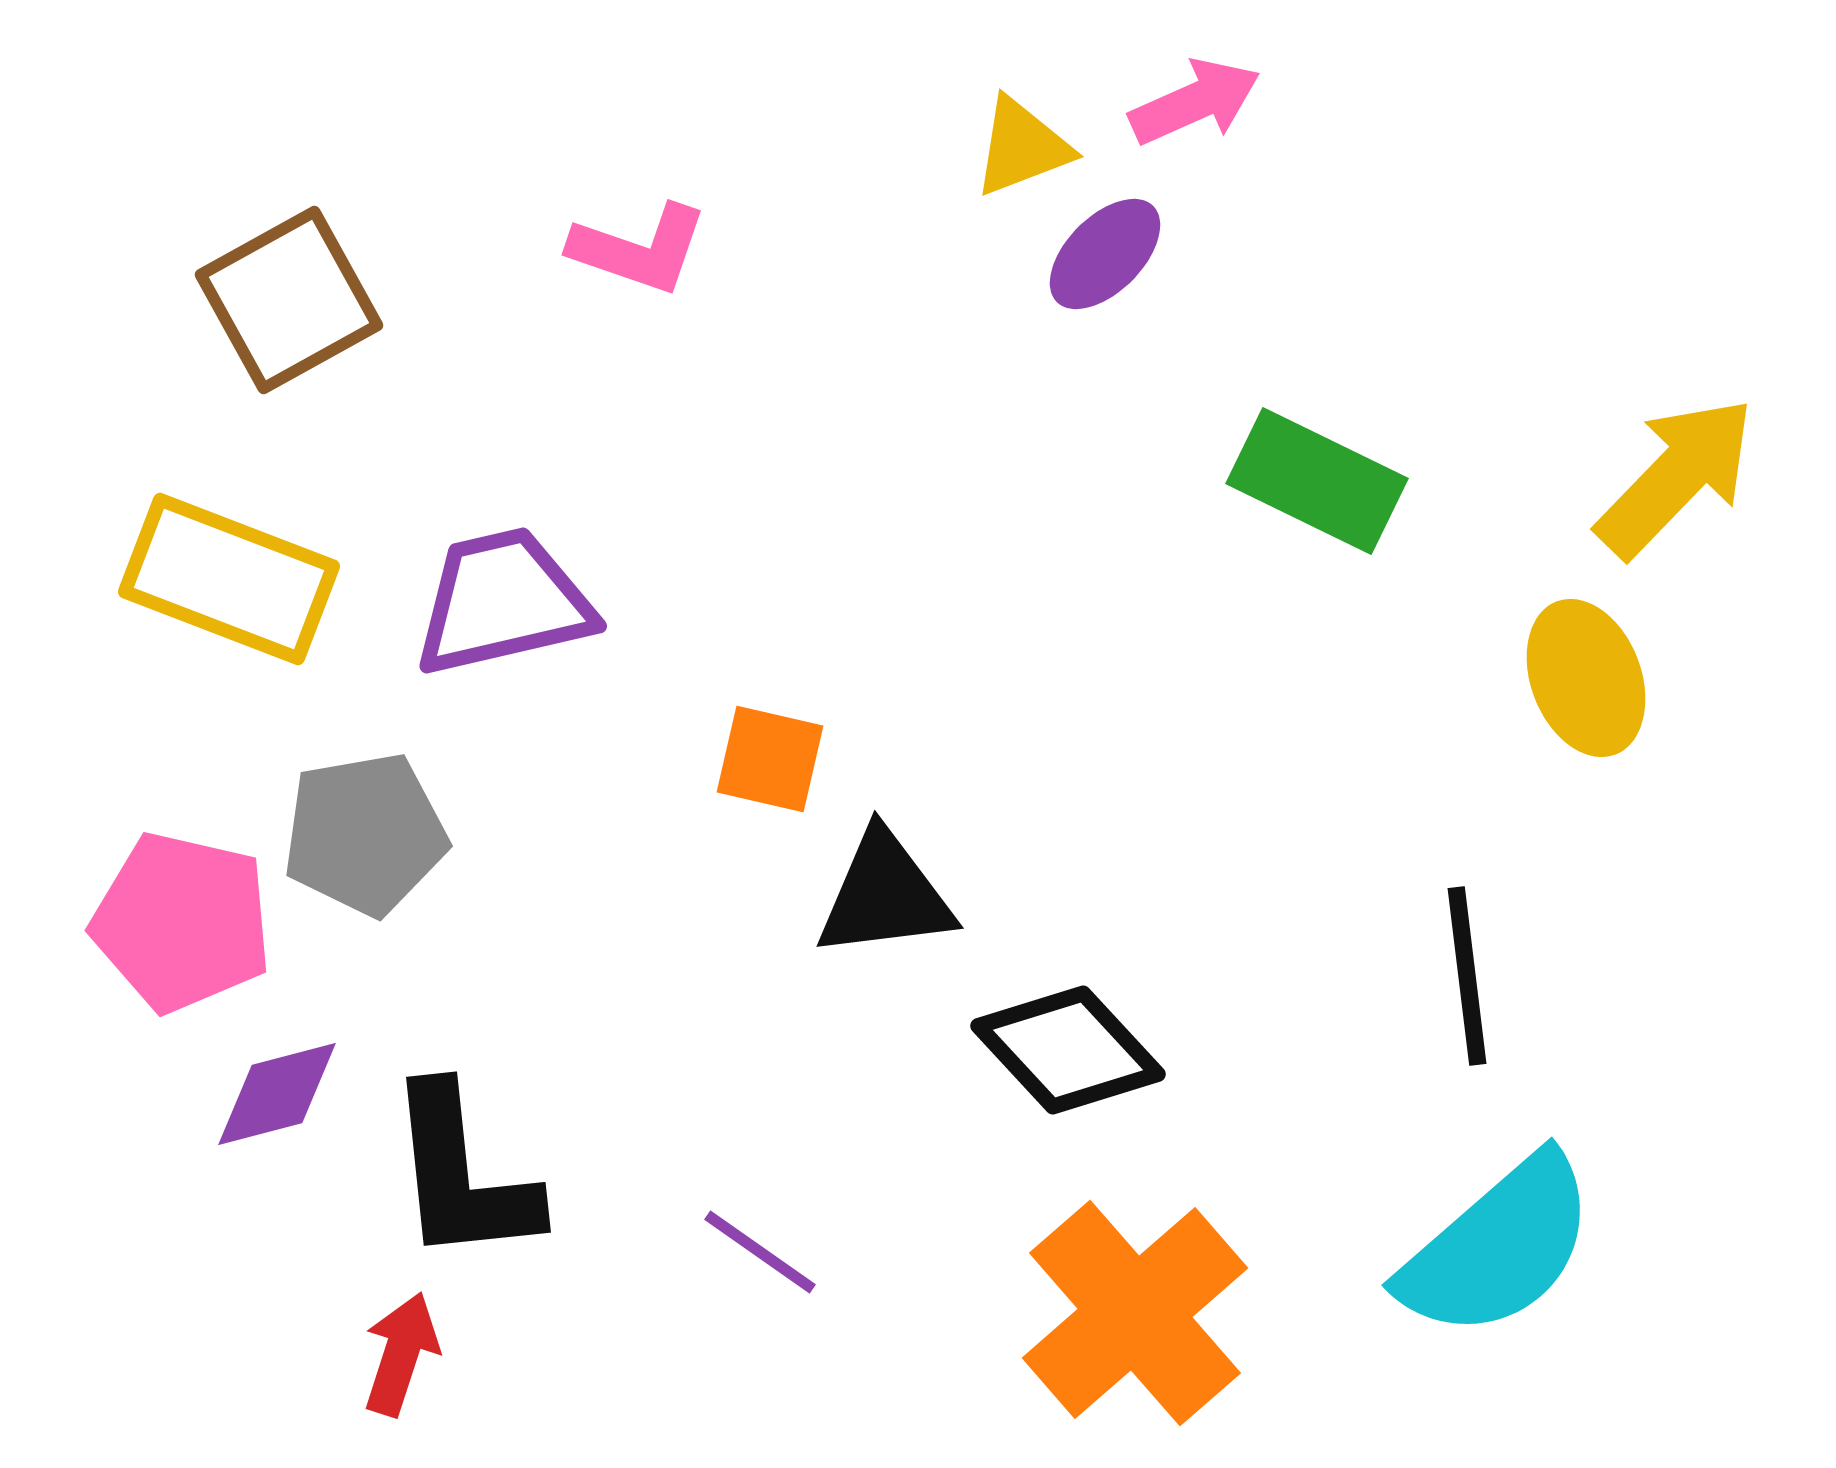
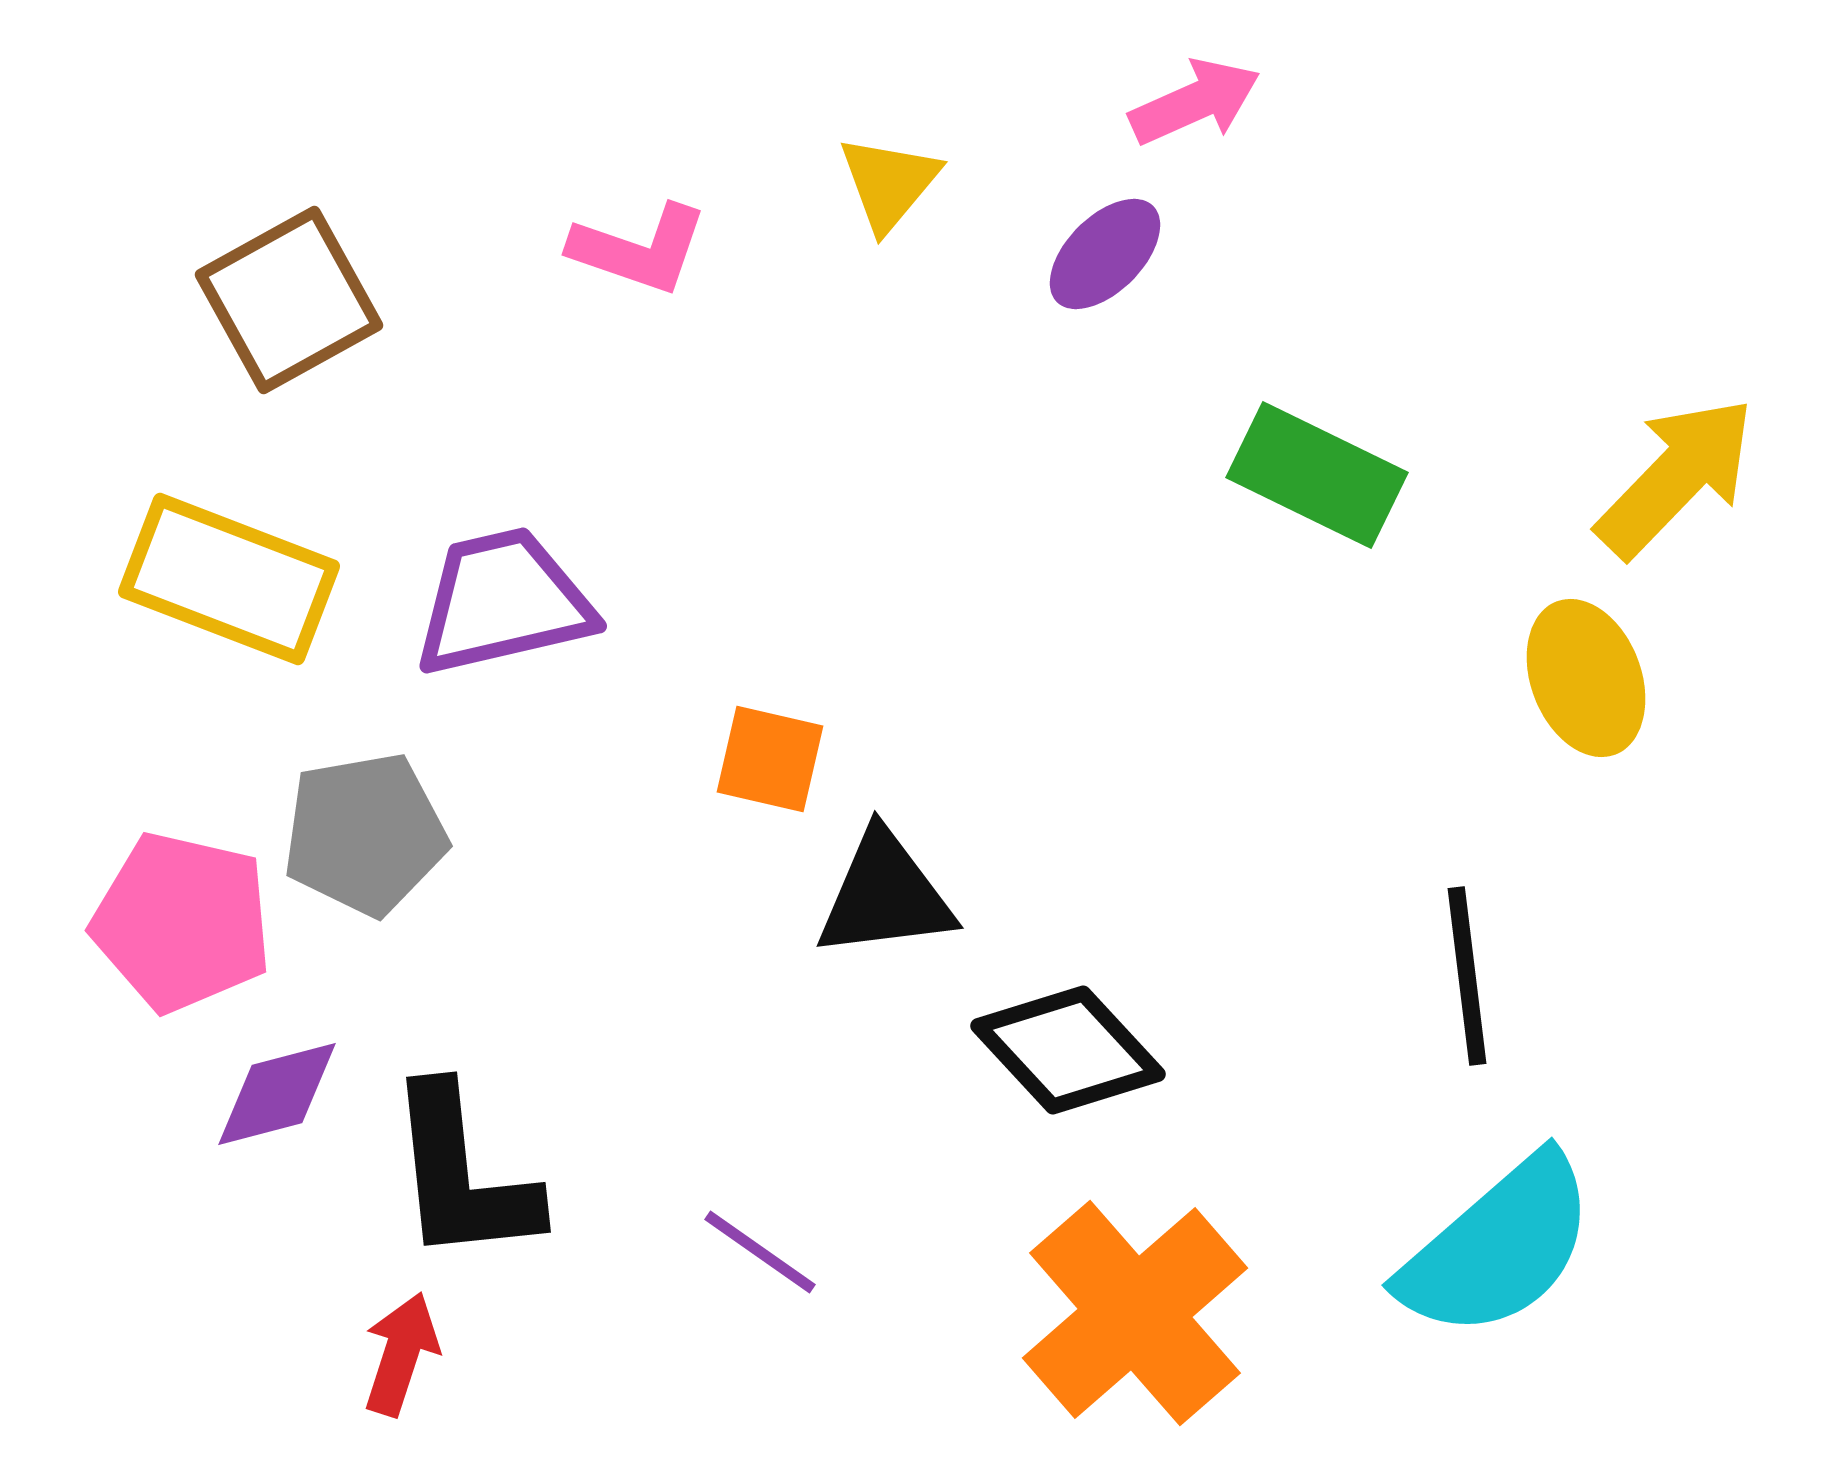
yellow triangle: moved 133 px left, 36 px down; rotated 29 degrees counterclockwise
green rectangle: moved 6 px up
